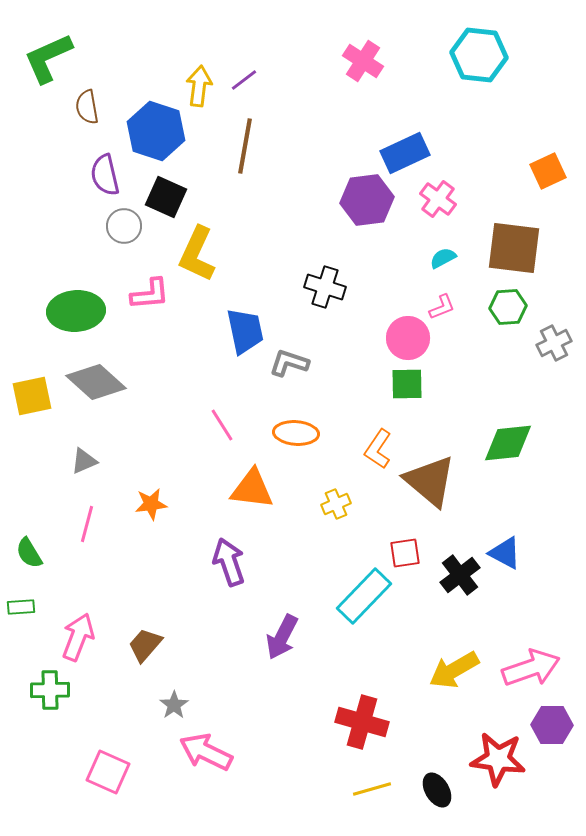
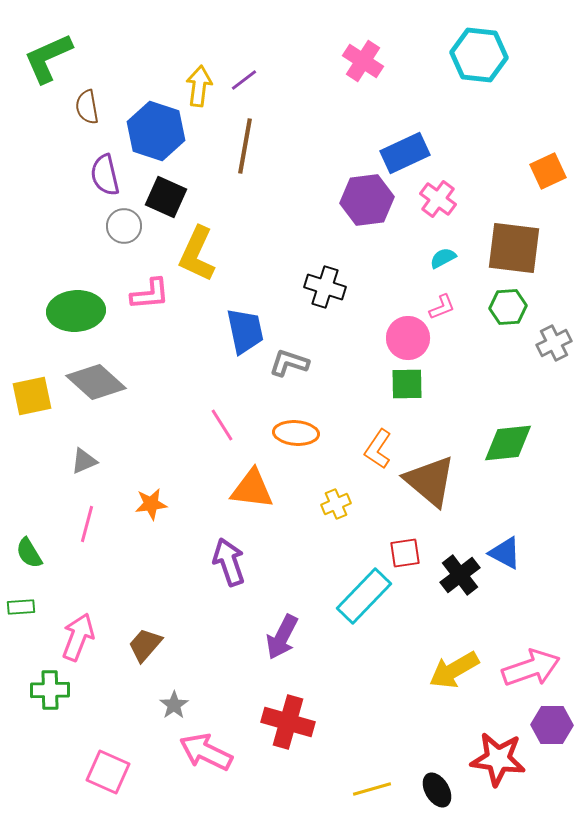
red cross at (362, 722): moved 74 px left
